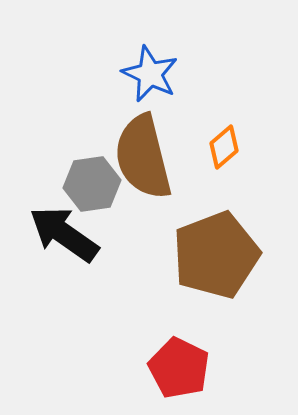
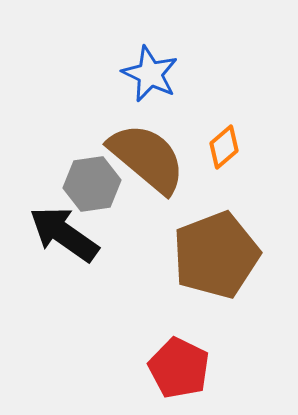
brown semicircle: moved 4 px right, 1 px down; rotated 144 degrees clockwise
